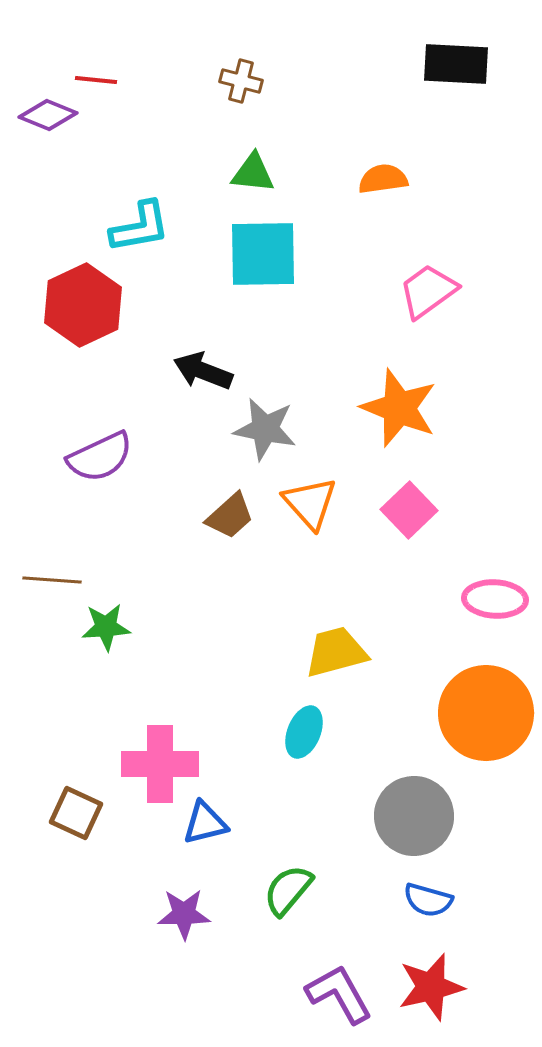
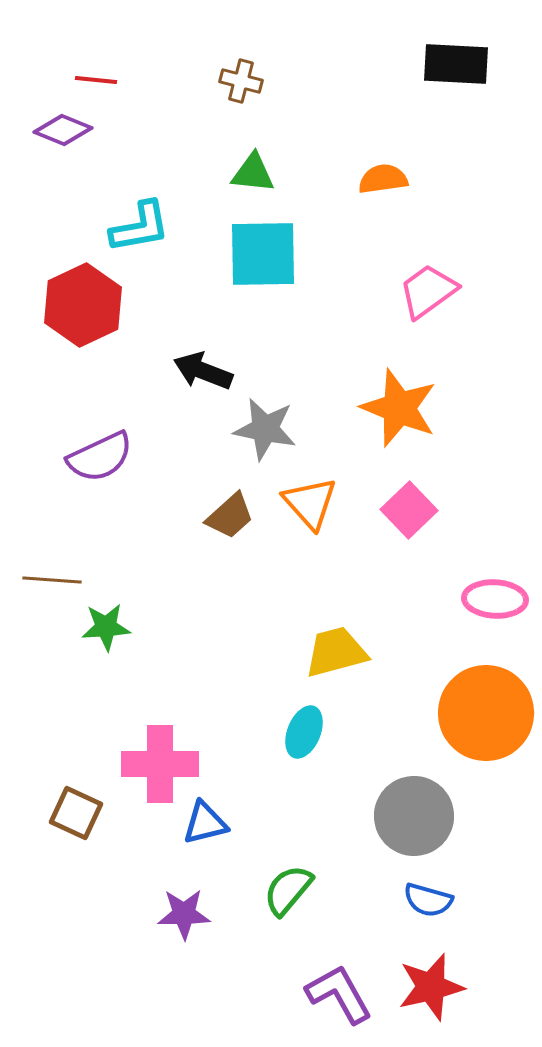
purple diamond: moved 15 px right, 15 px down
